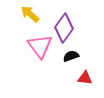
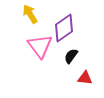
yellow arrow: rotated 18 degrees clockwise
purple diamond: rotated 20 degrees clockwise
black semicircle: rotated 35 degrees counterclockwise
